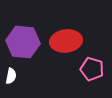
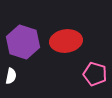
purple hexagon: rotated 12 degrees clockwise
pink pentagon: moved 3 px right, 5 px down
